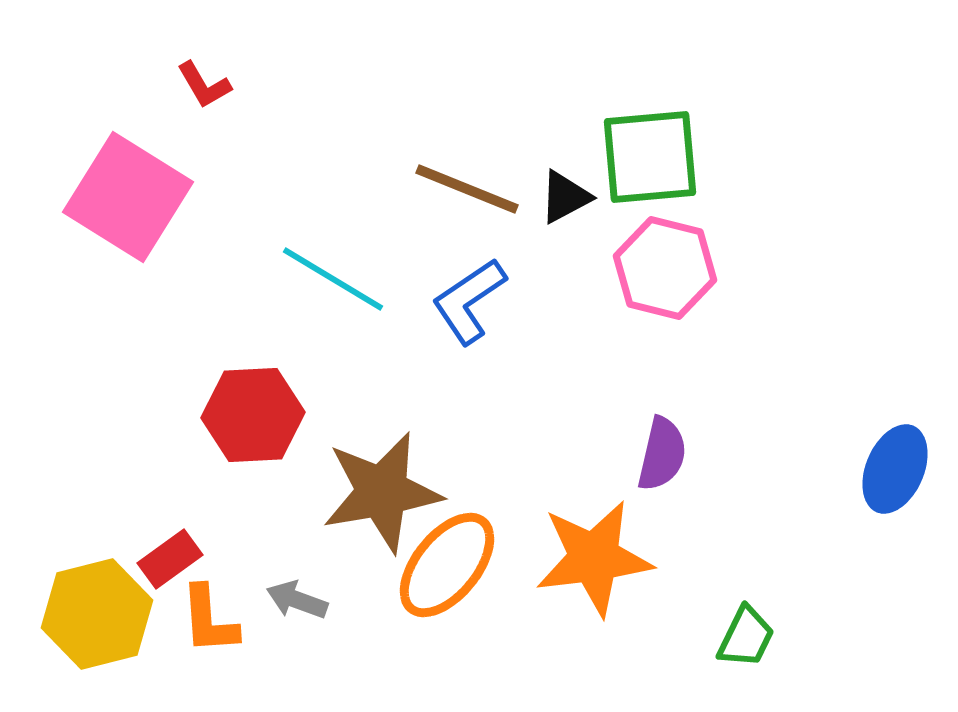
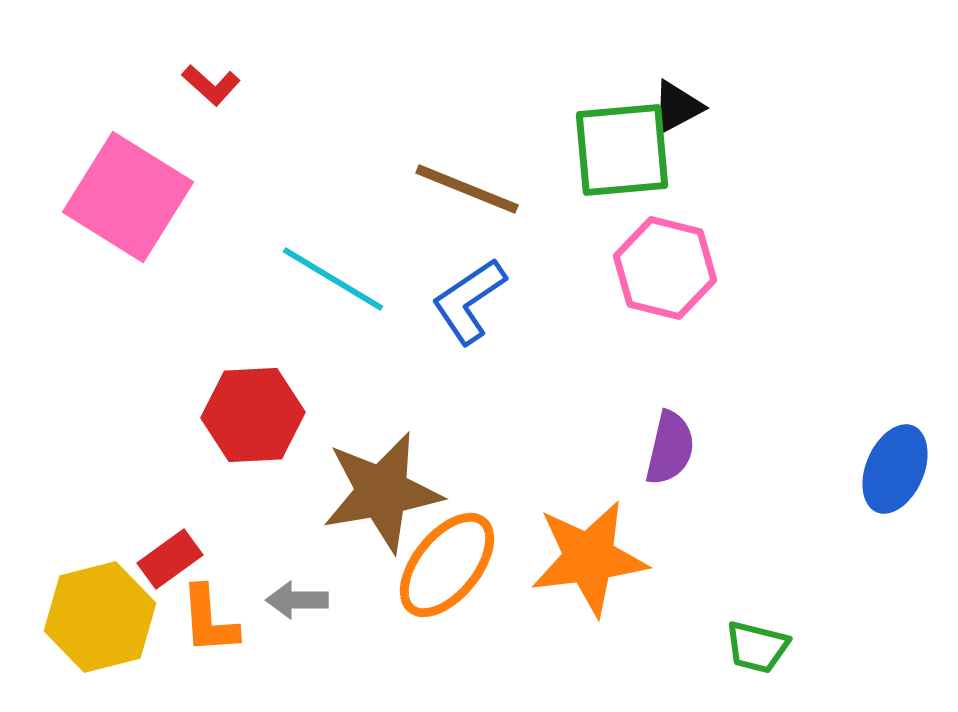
red L-shape: moved 7 px right; rotated 18 degrees counterclockwise
green square: moved 28 px left, 7 px up
black triangle: moved 112 px right, 90 px up
purple semicircle: moved 8 px right, 6 px up
orange star: moved 5 px left
gray arrow: rotated 20 degrees counterclockwise
yellow hexagon: moved 3 px right, 3 px down
green trapezoid: moved 11 px right, 10 px down; rotated 78 degrees clockwise
